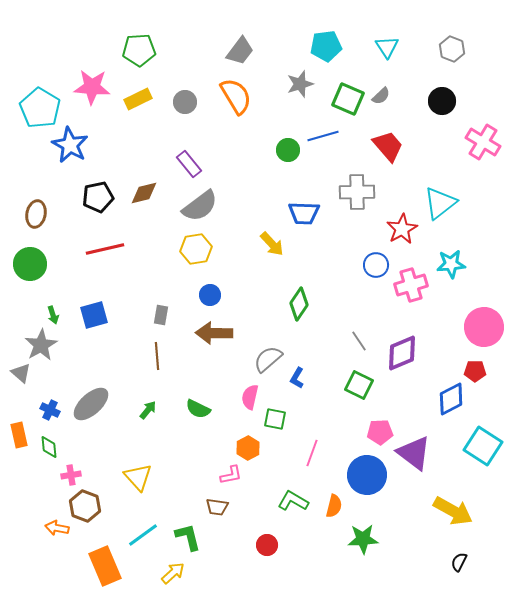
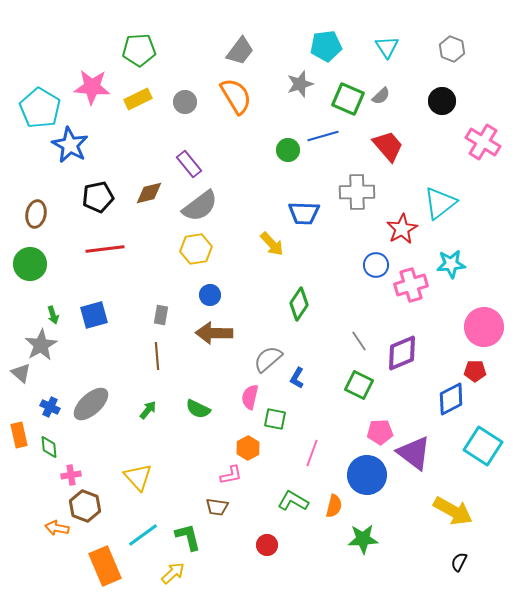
brown diamond at (144, 193): moved 5 px right
red line at (105, 249): rotated 6 degrees clockwise
blue cross at (50, 410): moved 3 px up
